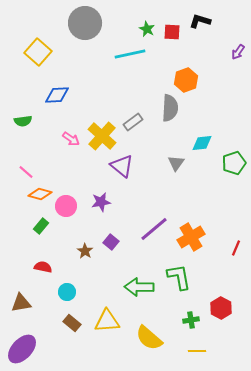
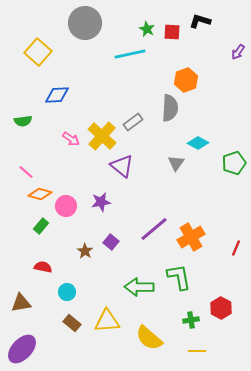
cyan diamond: moved 4 px left; rotated 35 degrees clockwise
